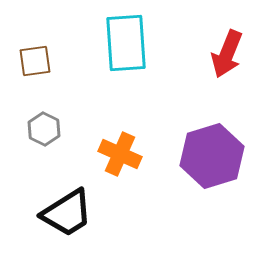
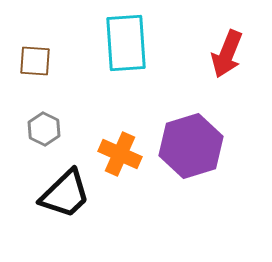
brown square: rotated 12 degrees clockwise
purple hexagon: moved 21 px left, 10 px up
black trapezoid: moved 2 px left, 19 px up; rotated 12 degrees counterclockwise
